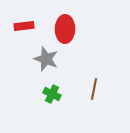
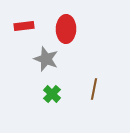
red ellipse: moved 1 px right
green cross: rotated 18 degrees clockwise
